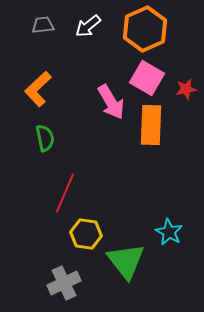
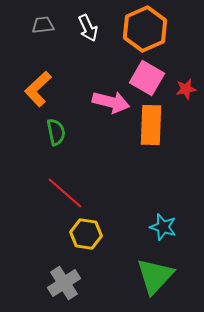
white arrow: moved 2 px down; rotated 76 degrees counterclockwise
pink arrow: rotated 45 degrees counterclockwise
green semicircle: moved 11 px right, 6 px up
red line: rotated 72 degrees counterclockwise
cyan star: moved 6 px left, 5 px up; rotated 12 degrees counterclockwise
green triangle: moved 29 px right, 15 px down; rotated 21 degrees clockwise
gray cross: rotated 8 degrees counterclockwise
